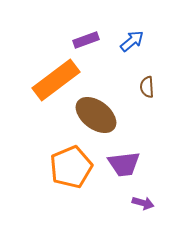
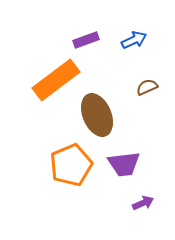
blue arrow: moved 2 px right, 1 px up; rotated 15 degrees clockwise
brown semicircle: rotated 70 degrees clockwise
brown ellipse: moved 1 px right; rotated 30 degrees clockwise
orange pentagon: moved 2 px up
purple arrow: rotated 40 degrees counterclockwise
